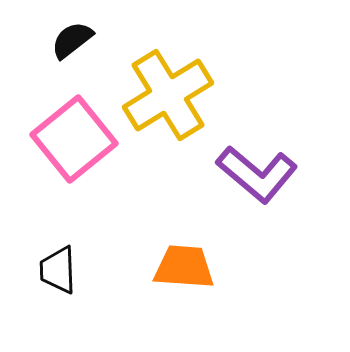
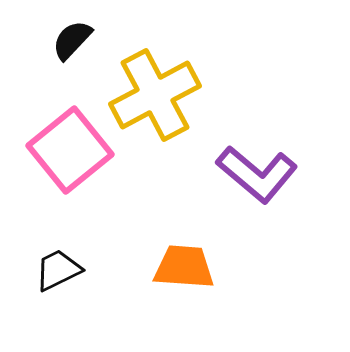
black semicircle: rotated 9 degrees counterclockwise
yellow cross: moved 13 px left; rotated 4 degrees clockwise
pink square: moved 4 px left, 11 px down
black trapezoid: rotated 66 degrees clockwise
